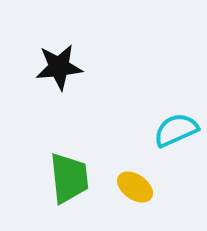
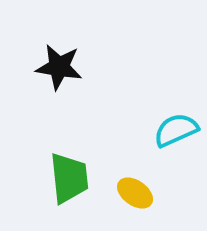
black star: rotated 15 degrees clockwise
yellow ellipse: moved 6 px down
